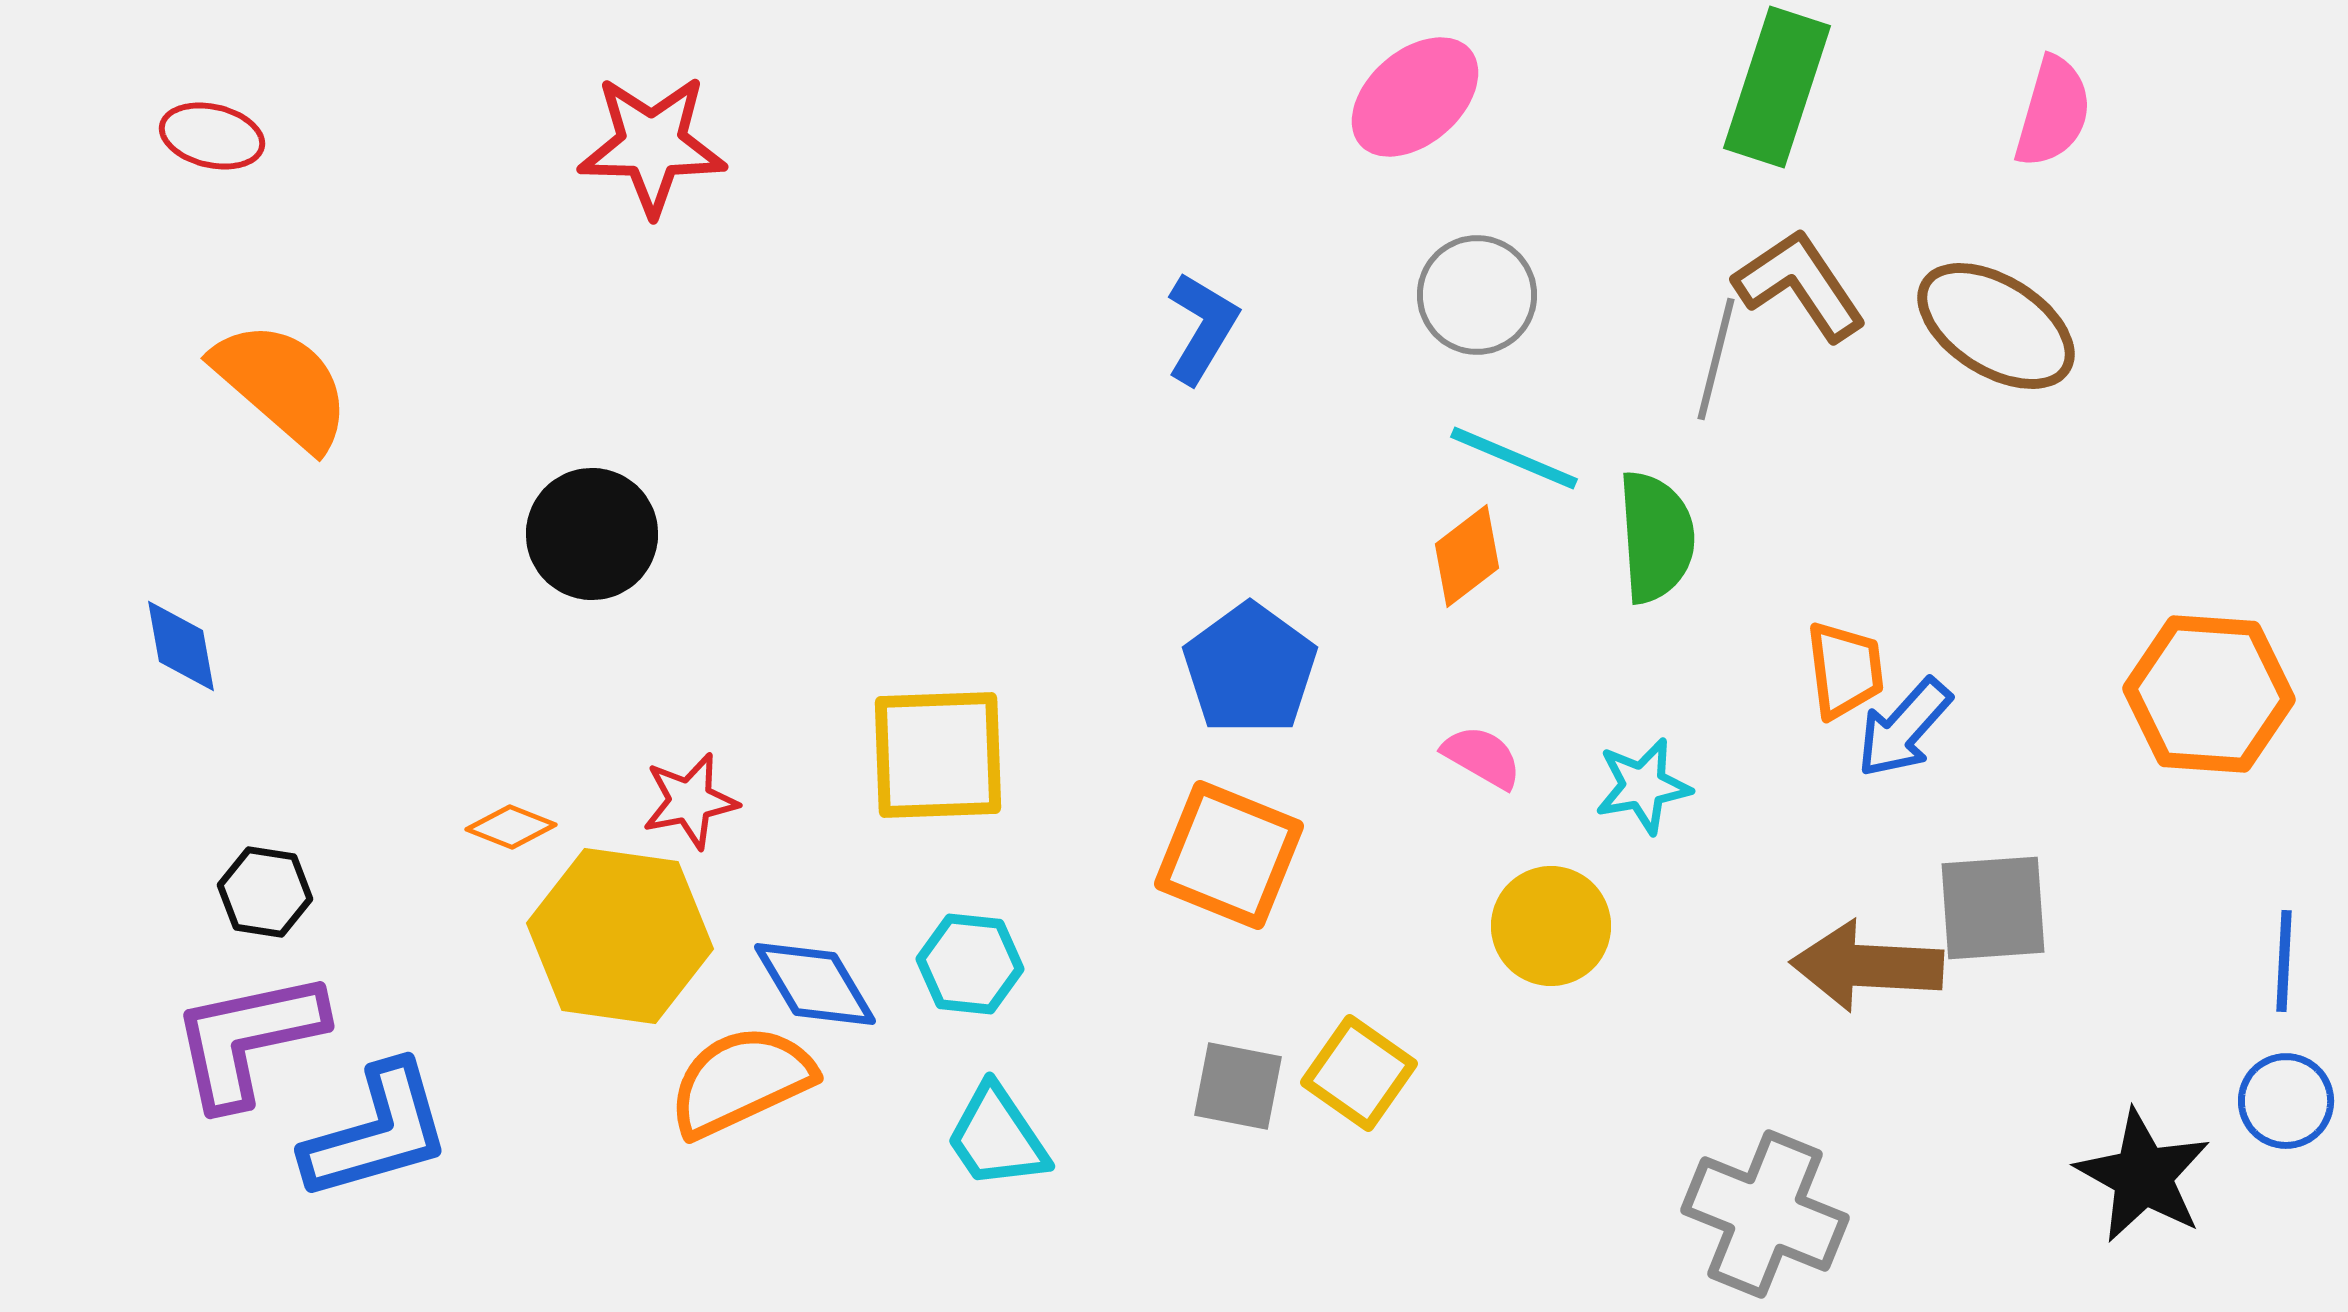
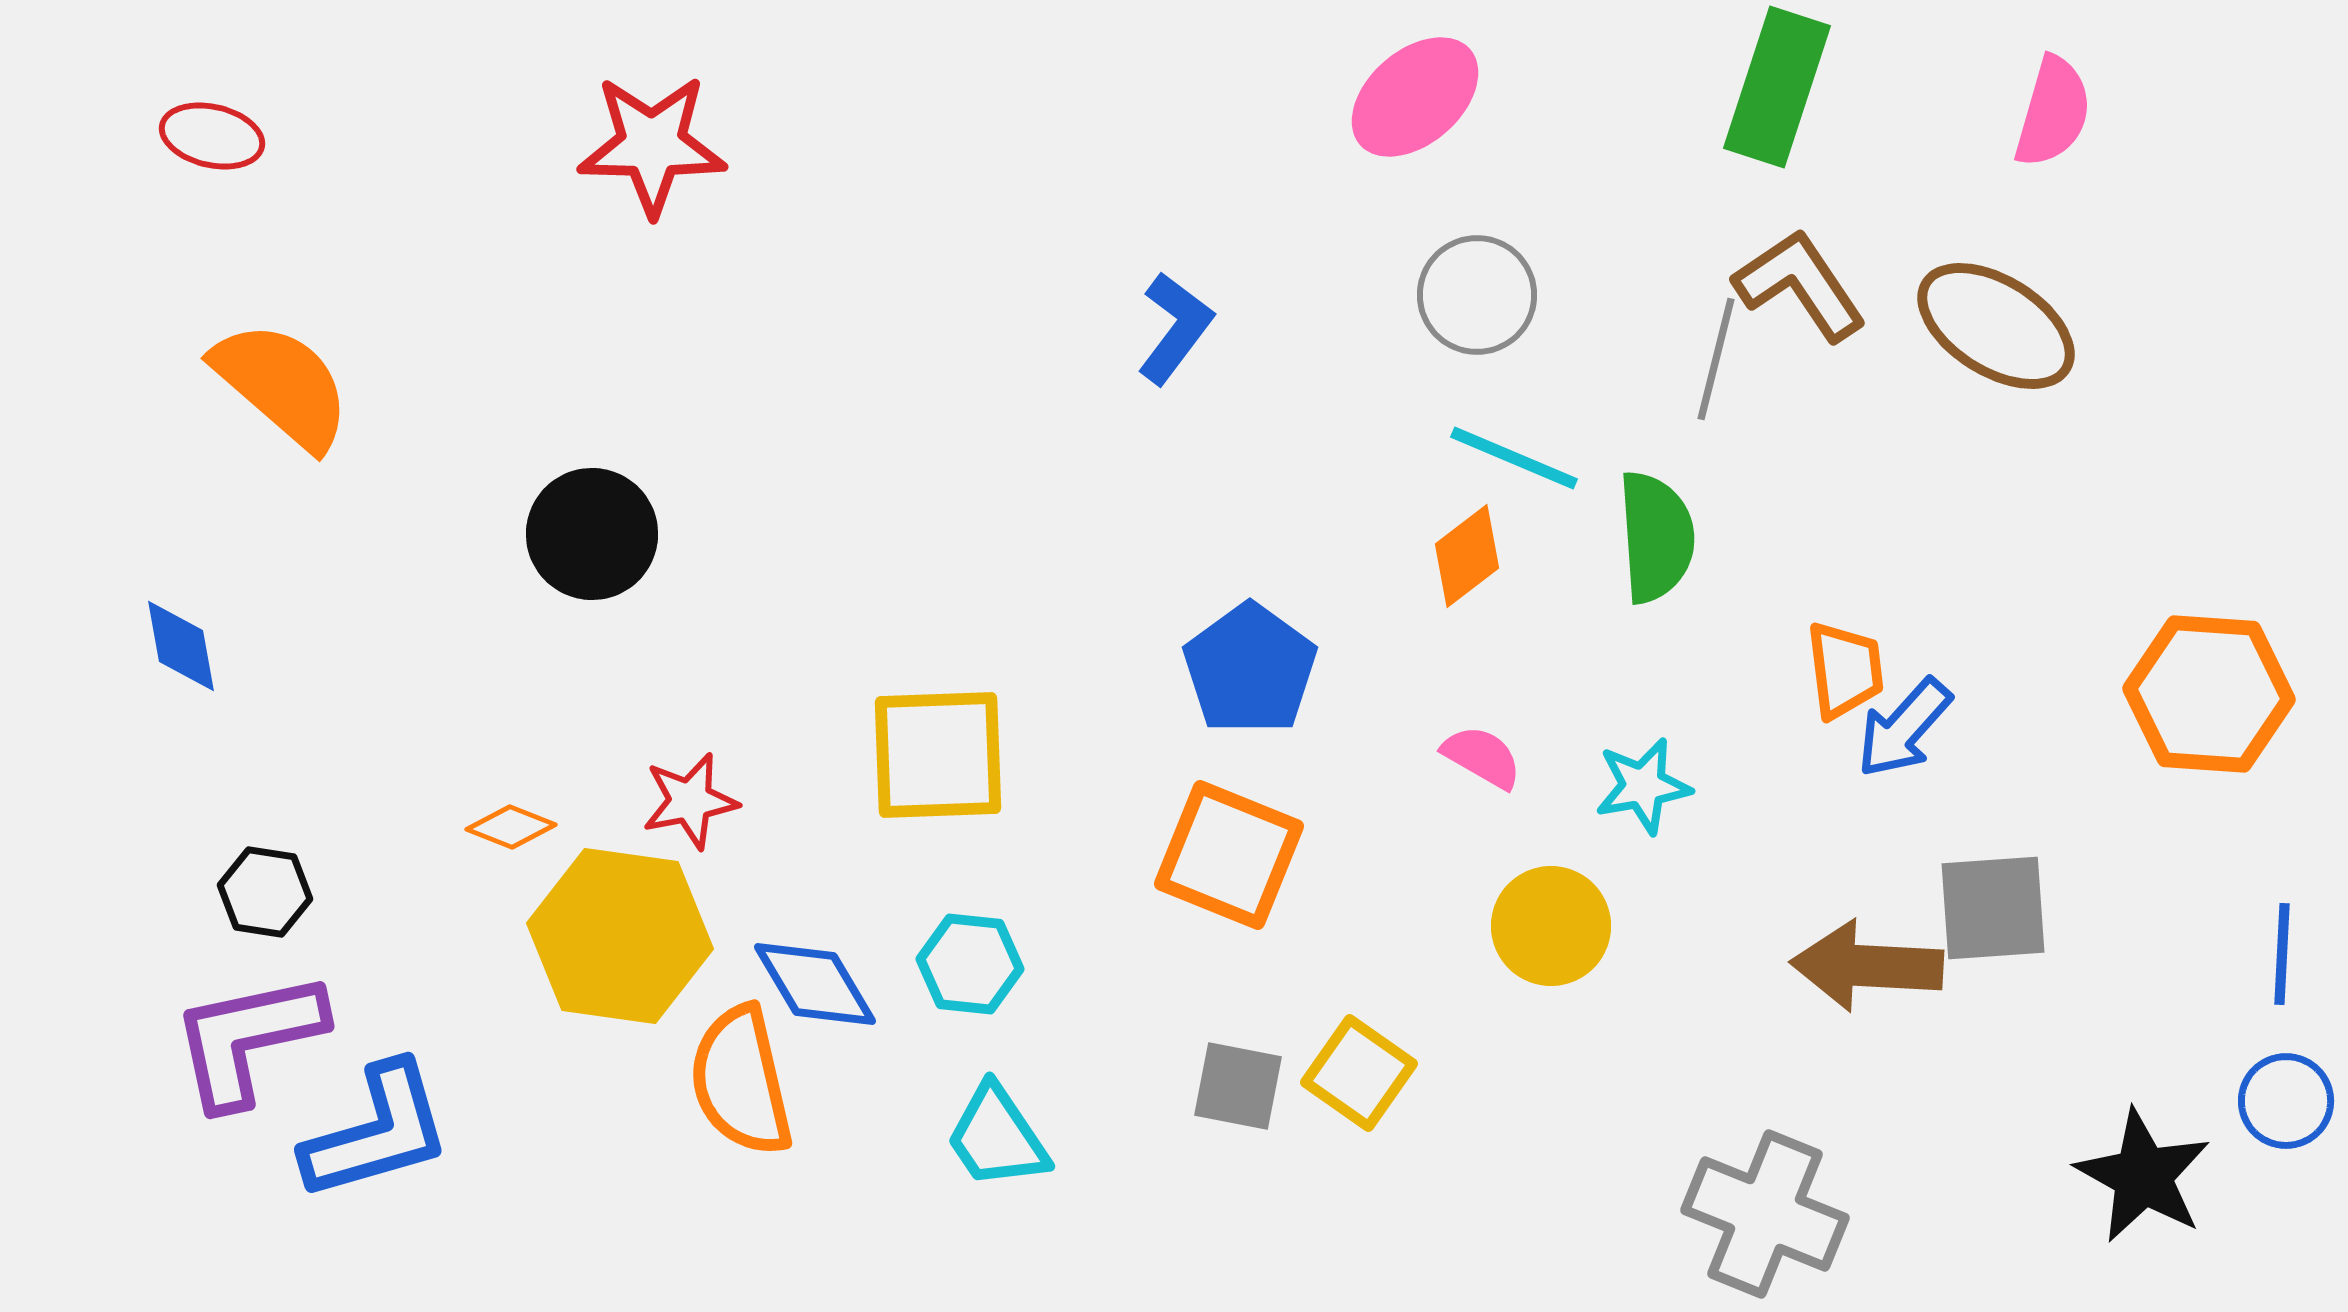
blue L-shape at (1202, 328): moved 27 px left; rotated 6 degrees clockwise
blue line at (2284, 961): moved 2 px left, 7 px up
orange semicircle at (741, 1081): rotated 78 degrees counterclockwise
